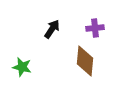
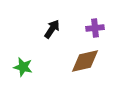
brown diamond: rotated 72 degrees clockwise
green star: moved 1 px right
